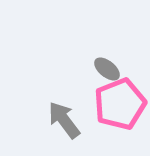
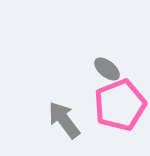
pink pentagon: moved 1 px down
